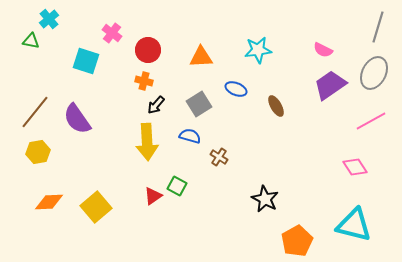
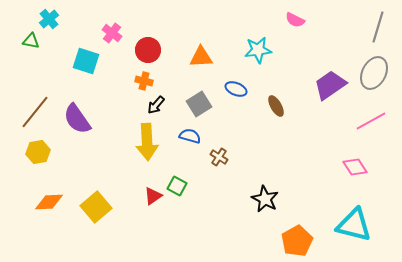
pink semicircle: moved 28 px left, 30 px up
